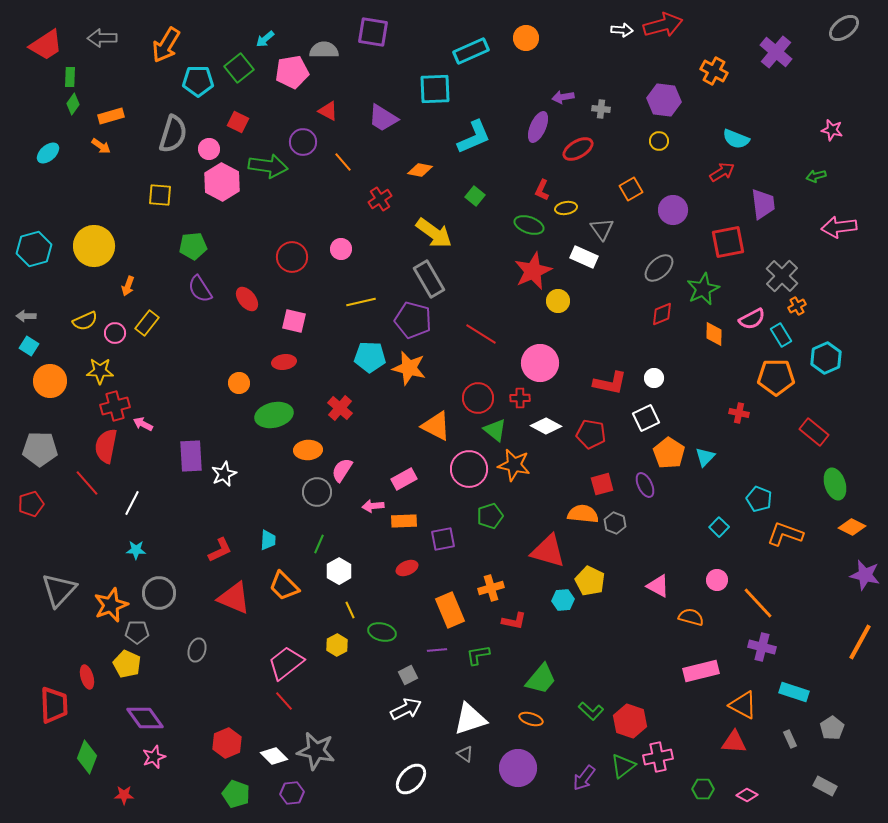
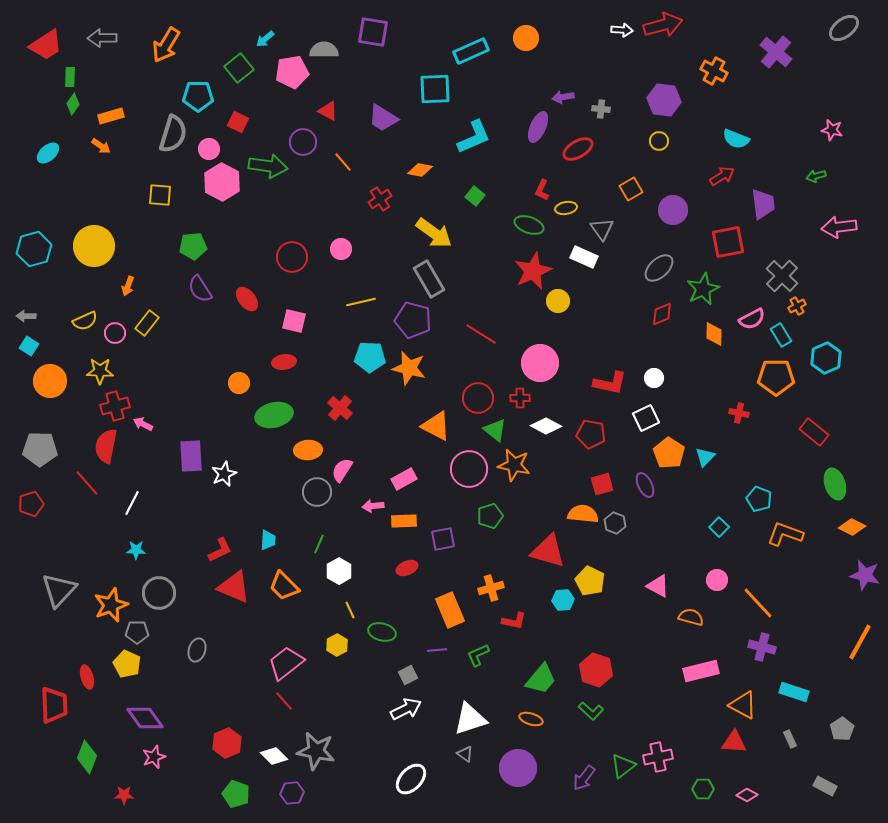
cyan pentagon at (198, 81): moved 15 px down
red arrow at (722, 172): moved 4 px down
red triangle at (234, 598): moved 11 px up
green L-shape at (478, 655): rotated 15 degrees counterclockwise
red hexagon at (630, 721): moved 34 px left, 51 px up
gray pentagon at (832, 728): moved 10 px right, 1 px down
